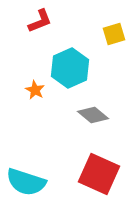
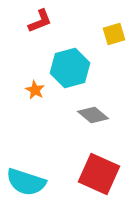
cyan hexagon: rotated 9 degrees clockwise
